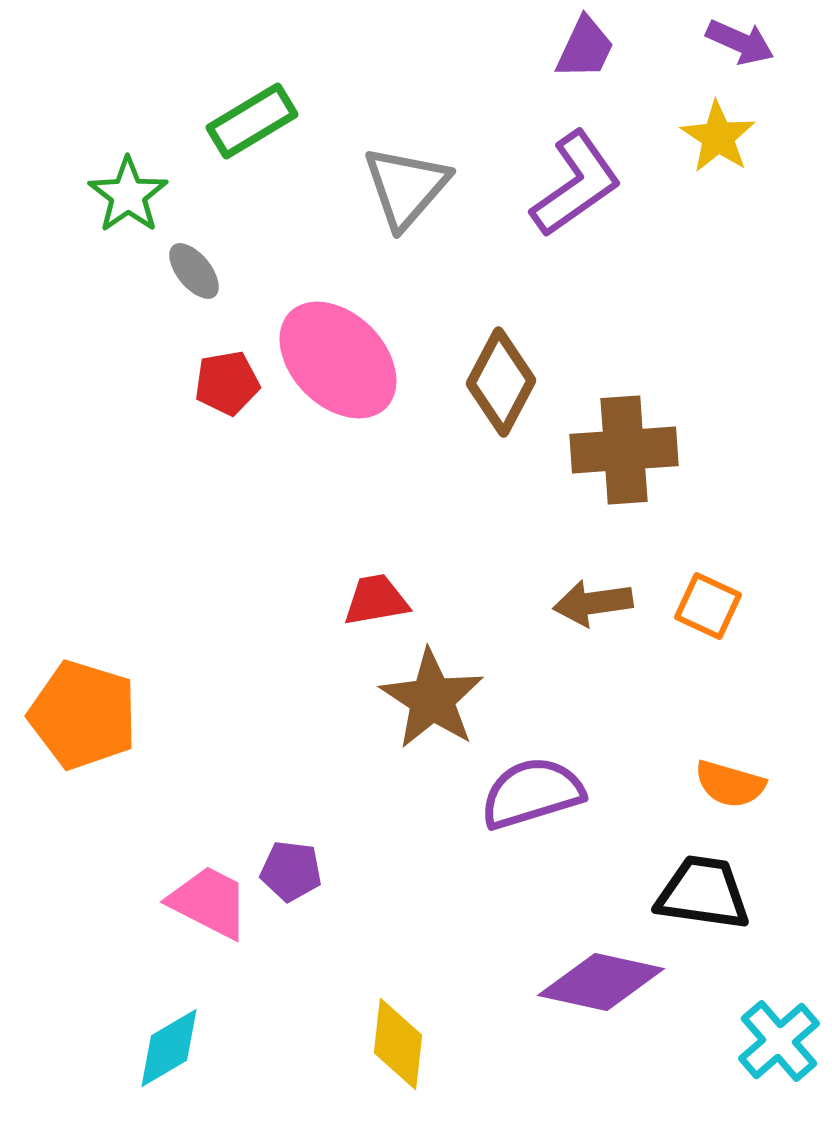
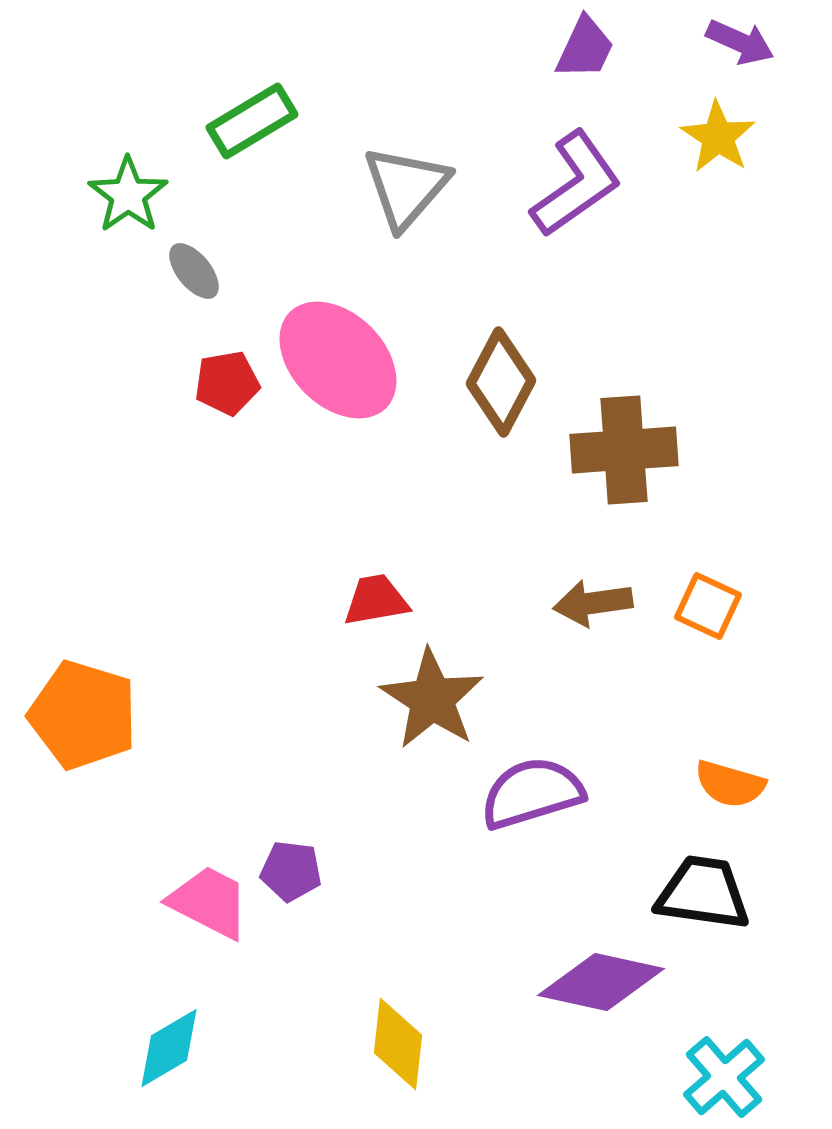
cyan cross: moved 55 px left, 36 px down
